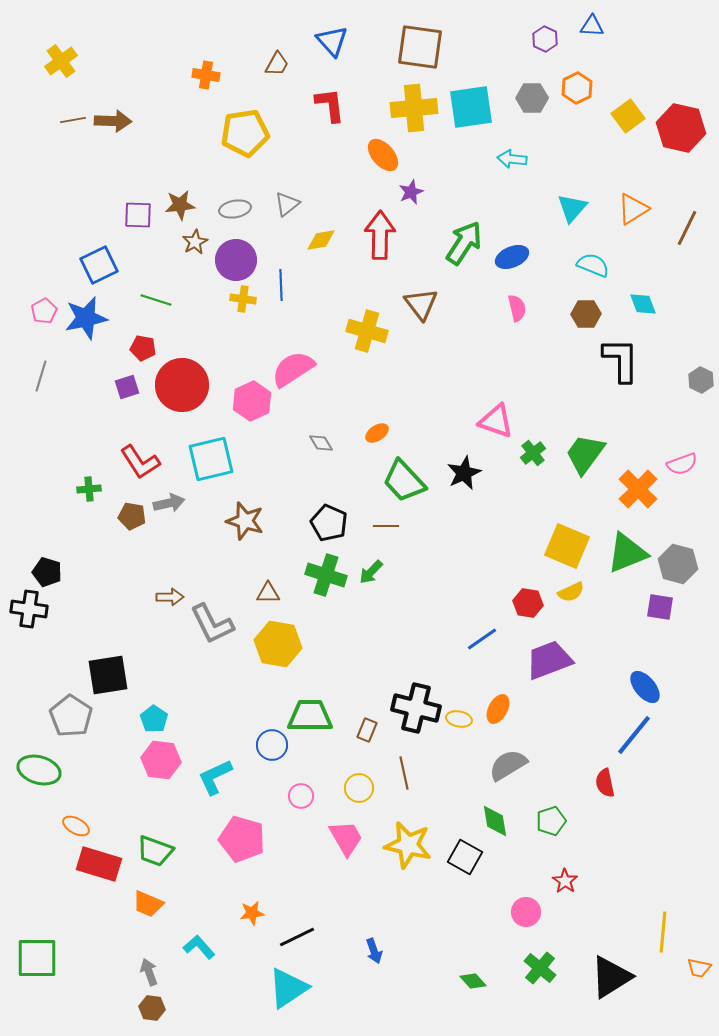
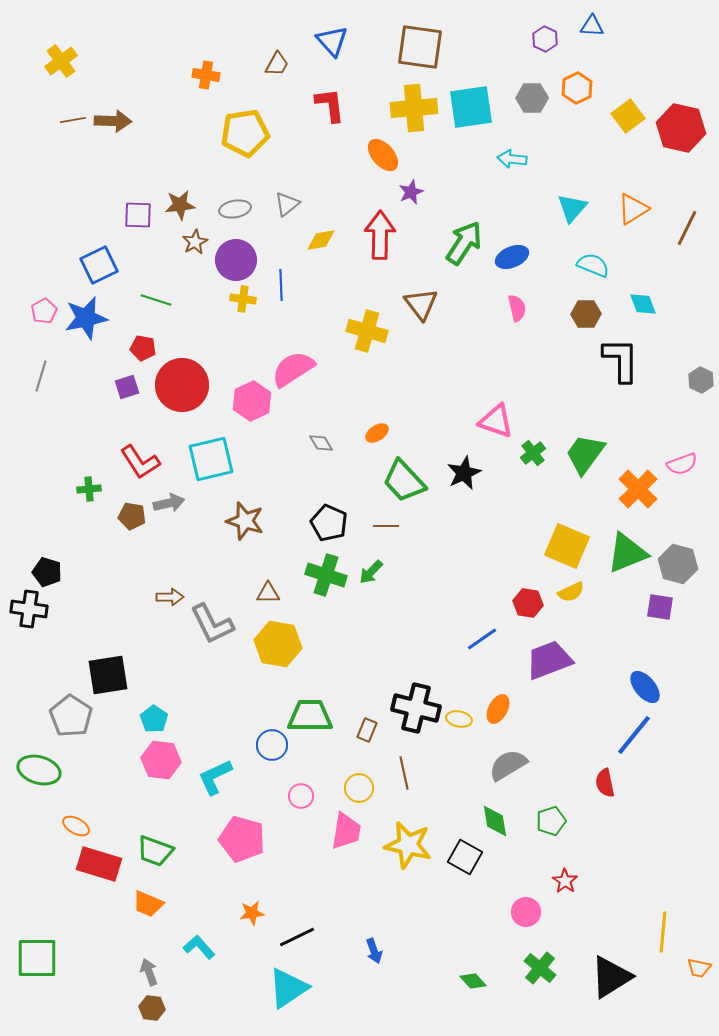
pink trapezoid at (346, 838): moved 7 px up; rotated 39 degrees clockwise
